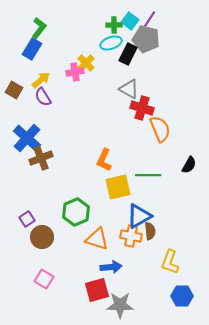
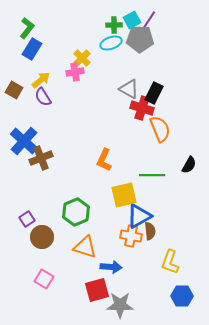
cyan square: moved 2 px right, 1 px up; rotated 24 degrees clockwise
green L-shape: moved 12 px left
gray pentagon: moved 6 px left; rotated 12 degrees counterclockwise
black rectangle: moved 26 px right, 39 px down
yellow cross: moved 4 px left, 5 px up
blue cross: moved 3 px left, 3 px down
green line: moved 4 px right
yellow square: moved 6 px right, 8 px down
orange triangle: moved 12 px left, 8 px down
blue arrow: rotated 10 degrees clockwise
